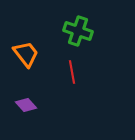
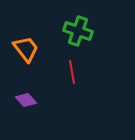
orange trapezoid: moved 5 px up
purple diamond: moved 5 px up
